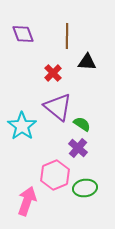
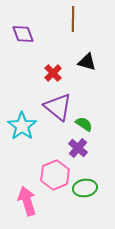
brown line: moved 6 px right, 17 px up
black triangle: rotated 12 degrees clockwise
green semicircle: moved 2 px right
pink arrow: rotated 36 degrees counterclockwise
